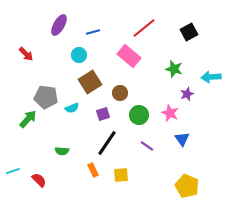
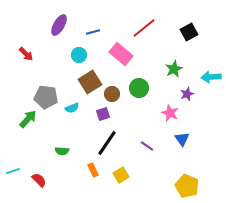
pink rectangle: moved 8 px left, 2 px up
green star: rotated 30 degrees clockwise
brown circle: moved 8 px left, 1 px down
green circle: moved 27 px up
yellow square: rotated 28 degrees counterclockwise
